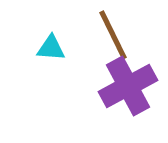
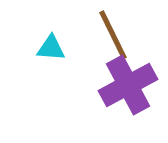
purple cross: moved 1 px up
